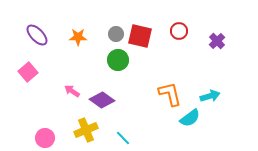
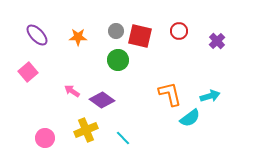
gray circle: moved 3 px up
